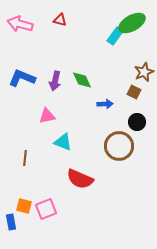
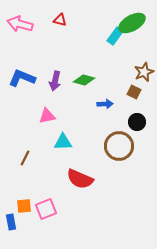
green diamond: moved 2 px right; rotated 50 degrees counterclockwise
cyan triangle: rotated 24 degrees counterclockwise
brown line: rotated 21 degrees clockwise
orange square: rotated 21 degrees counterclockwise
